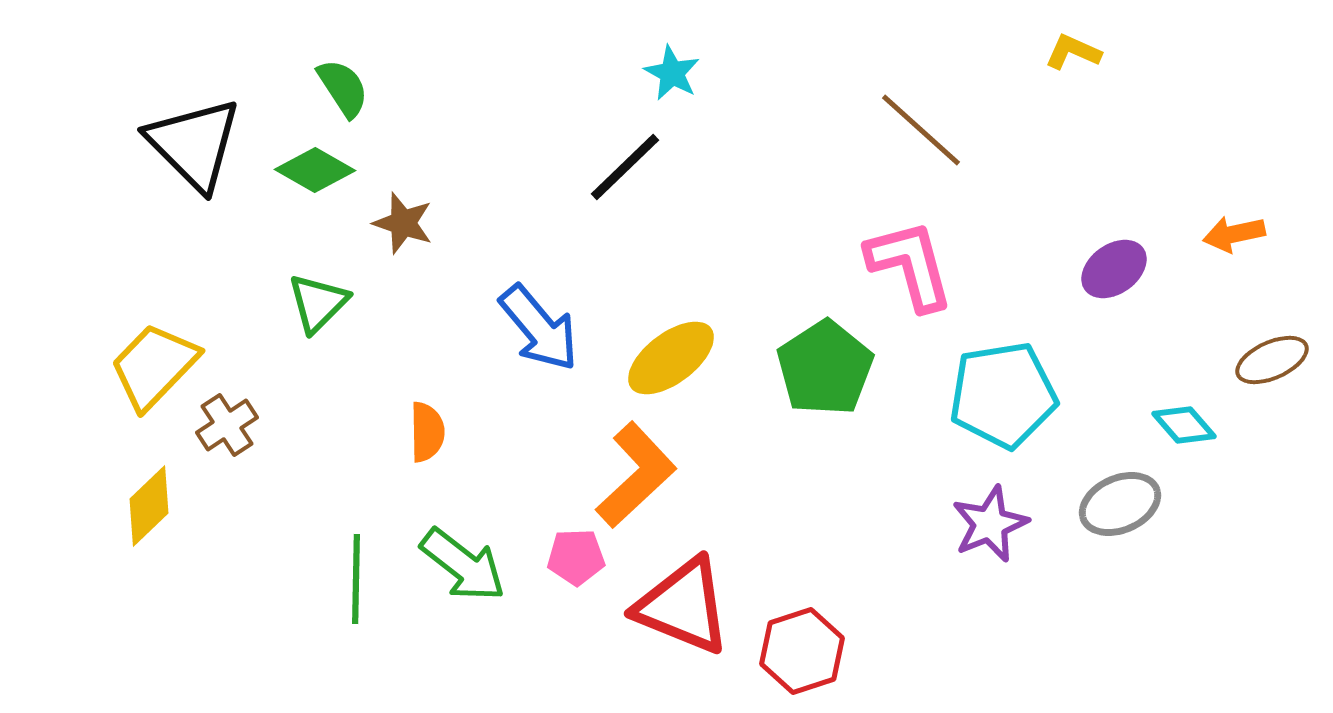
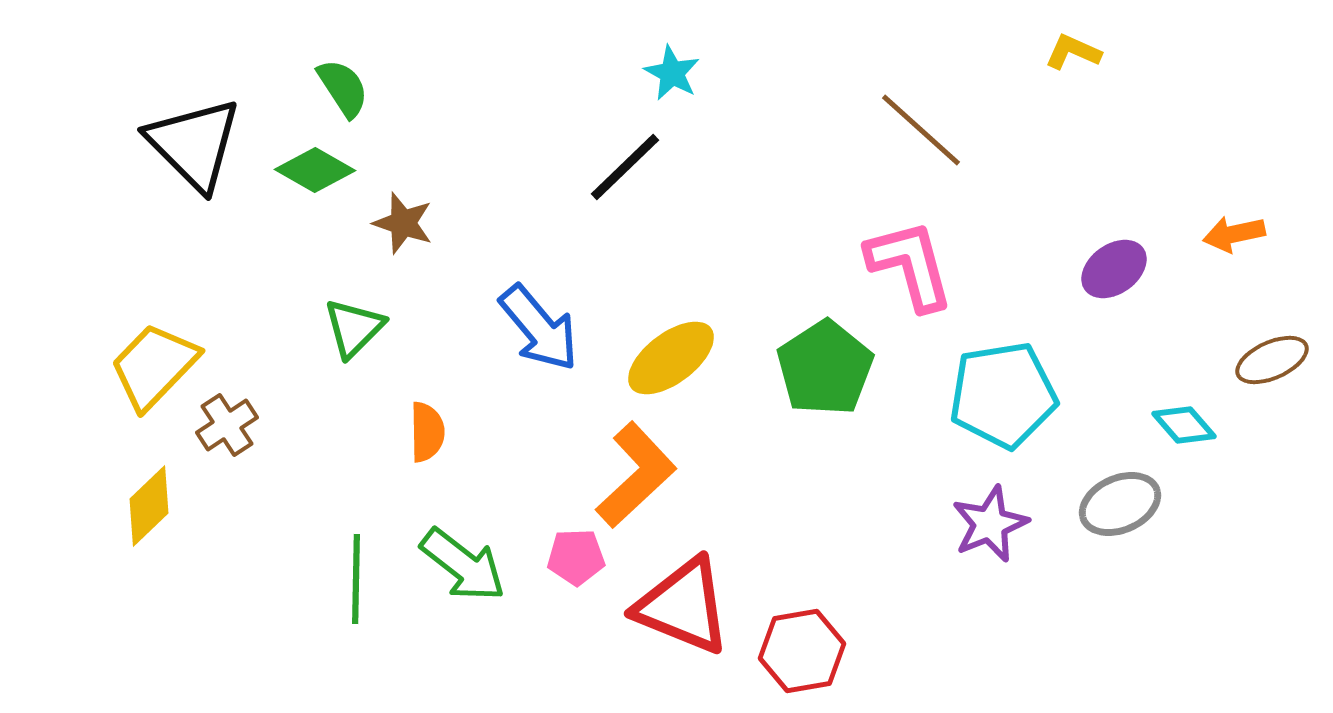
green triangle: moved 36 px right, 25 px down
red hexagon: rotated 8 degrees clockwise
